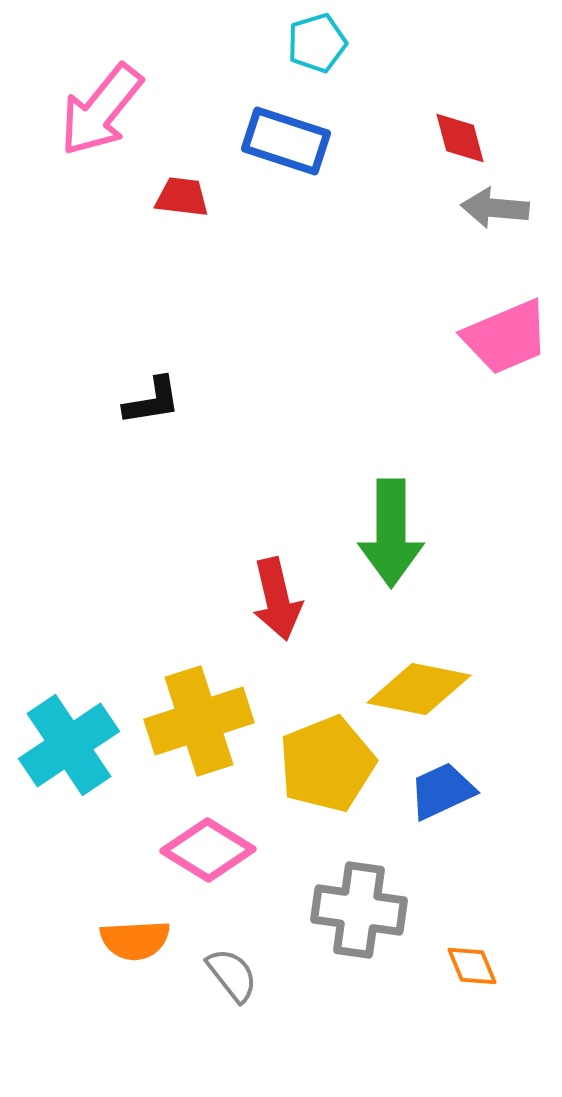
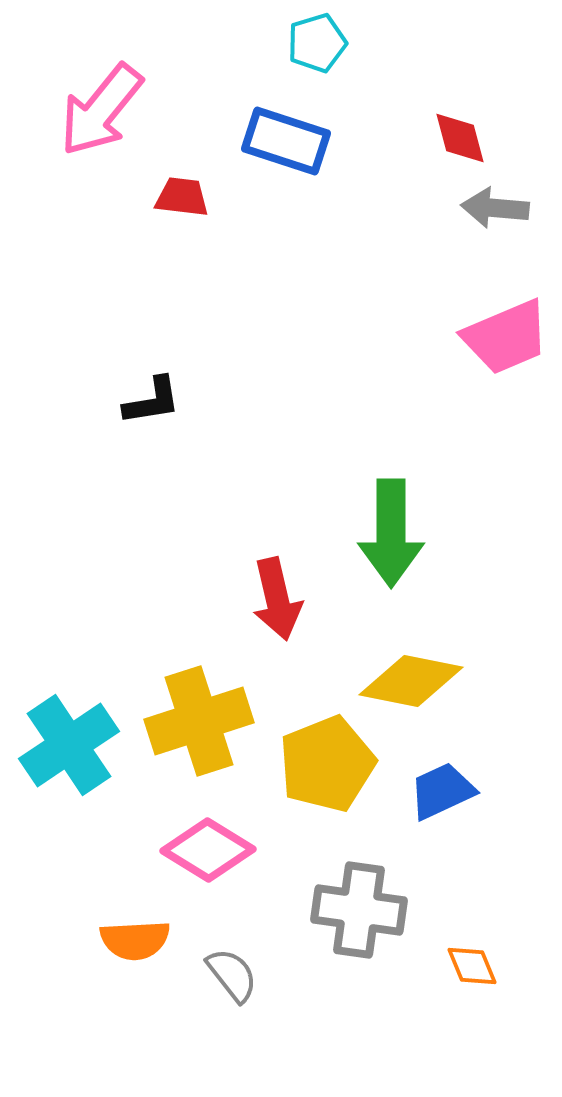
yellow diamond: moved 8 px left, 8 px up
